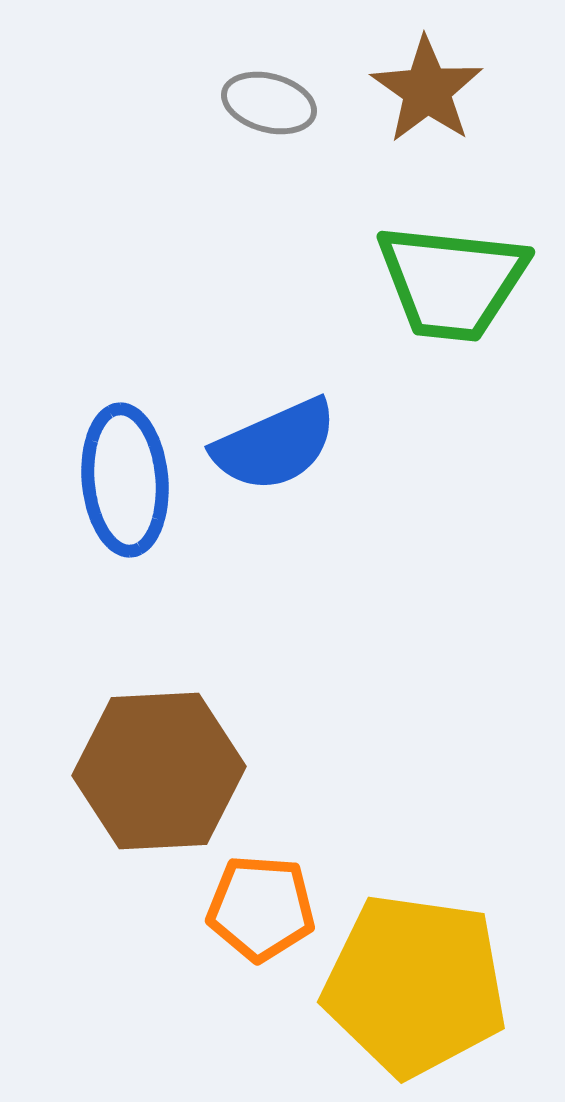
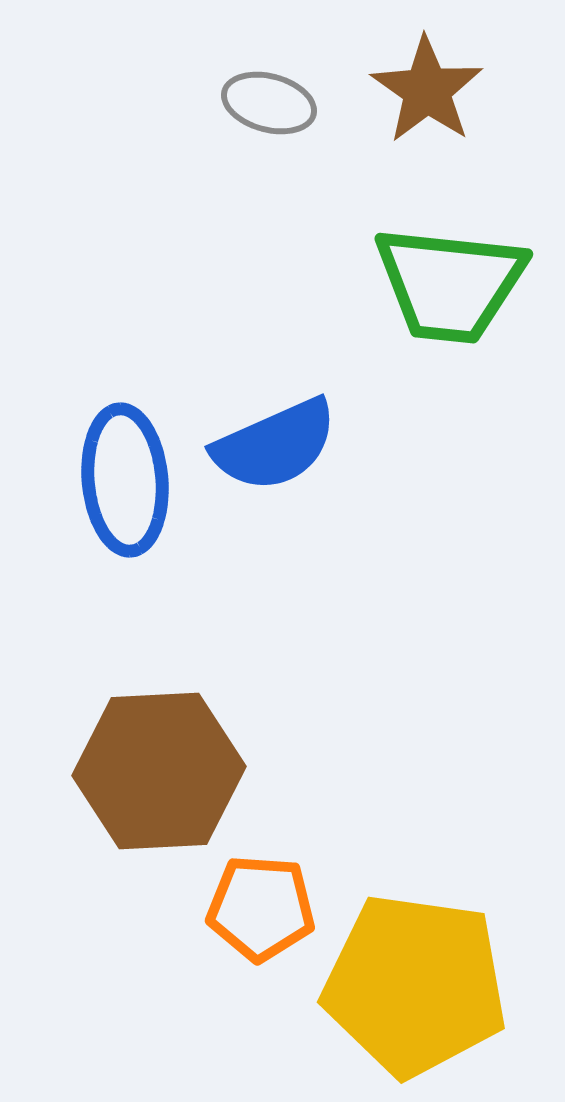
green trapezoid: moved 2 px left, 2 px down
